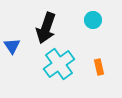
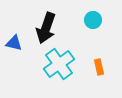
blue triangle: moved 2 px right, 3 px up; rotated 42 degrees counterclockwise
